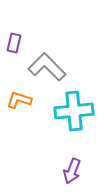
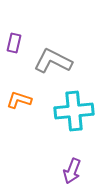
gray L-shape: moved 6 px right, 6 px up; rotated 18 degrees counterclockwise
